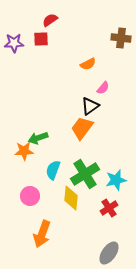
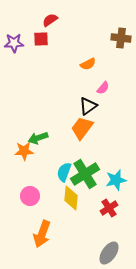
black triangle: moved 2 px left
cyan semicircle: moved 11 px right, 2 px down
